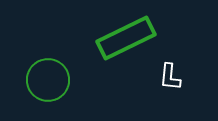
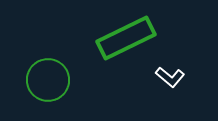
white L-shape: rotated 56 degrees counterclockwise
